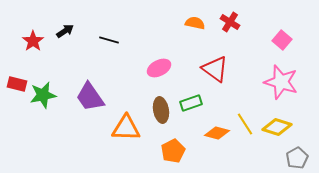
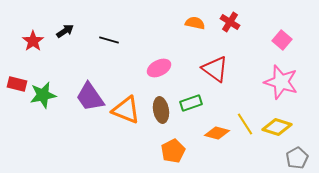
orange triangle: moved 18 px up; rotated 20 degrees clockwise
